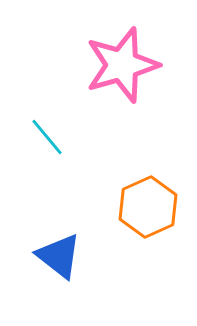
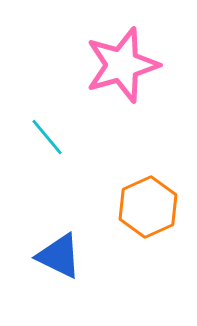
blue triangle: rotated 12 degrees counterclockwise
